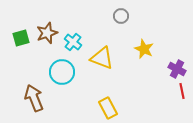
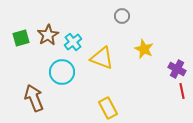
gray circle: moved 1 px right
brown star: moved 1 px right, 2 px down; rotated 10 degrees counterclockwise
cyan cross: rotated 12 degrees clockwise
